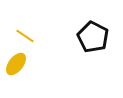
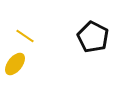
yellow ellipse: moved 1 px left
